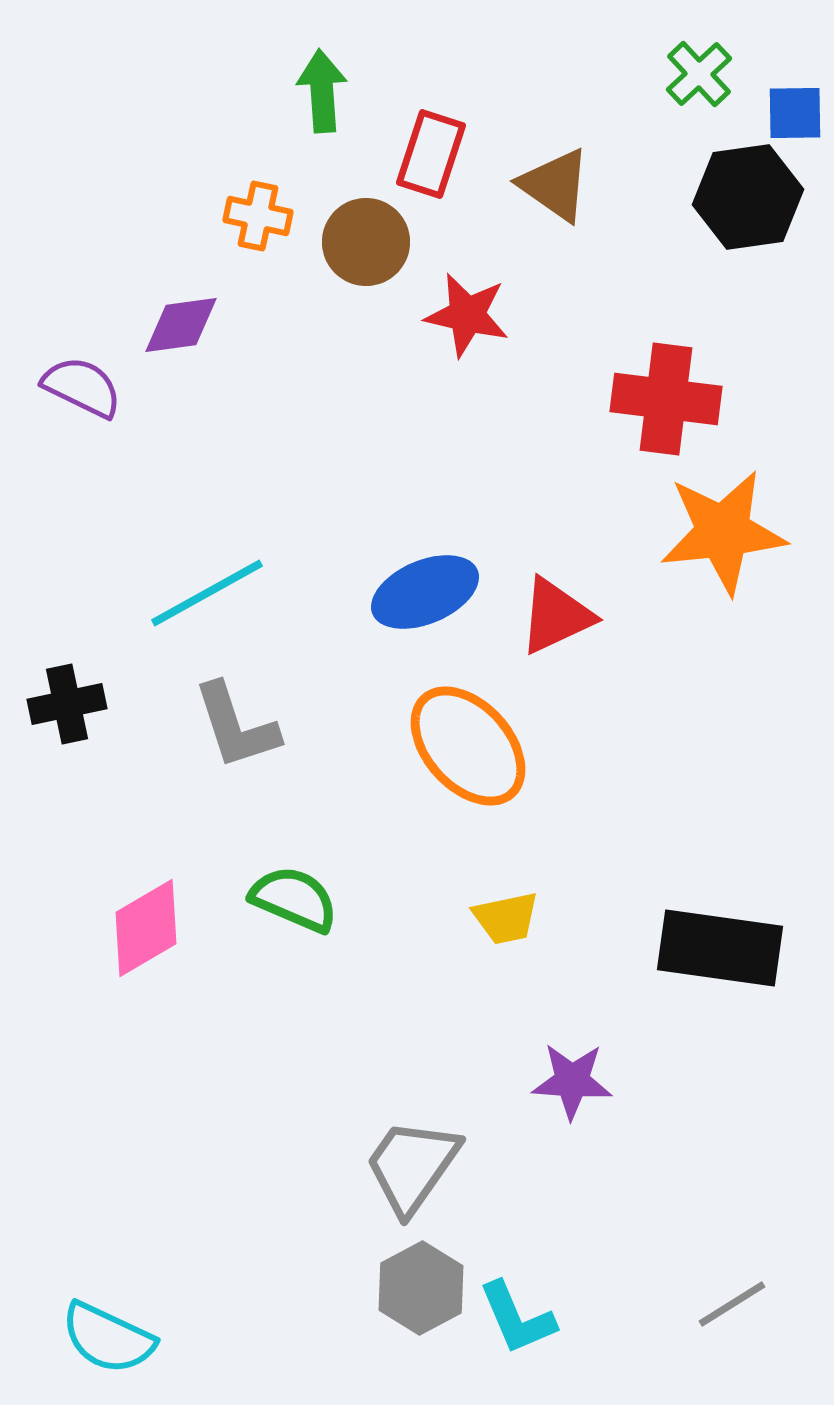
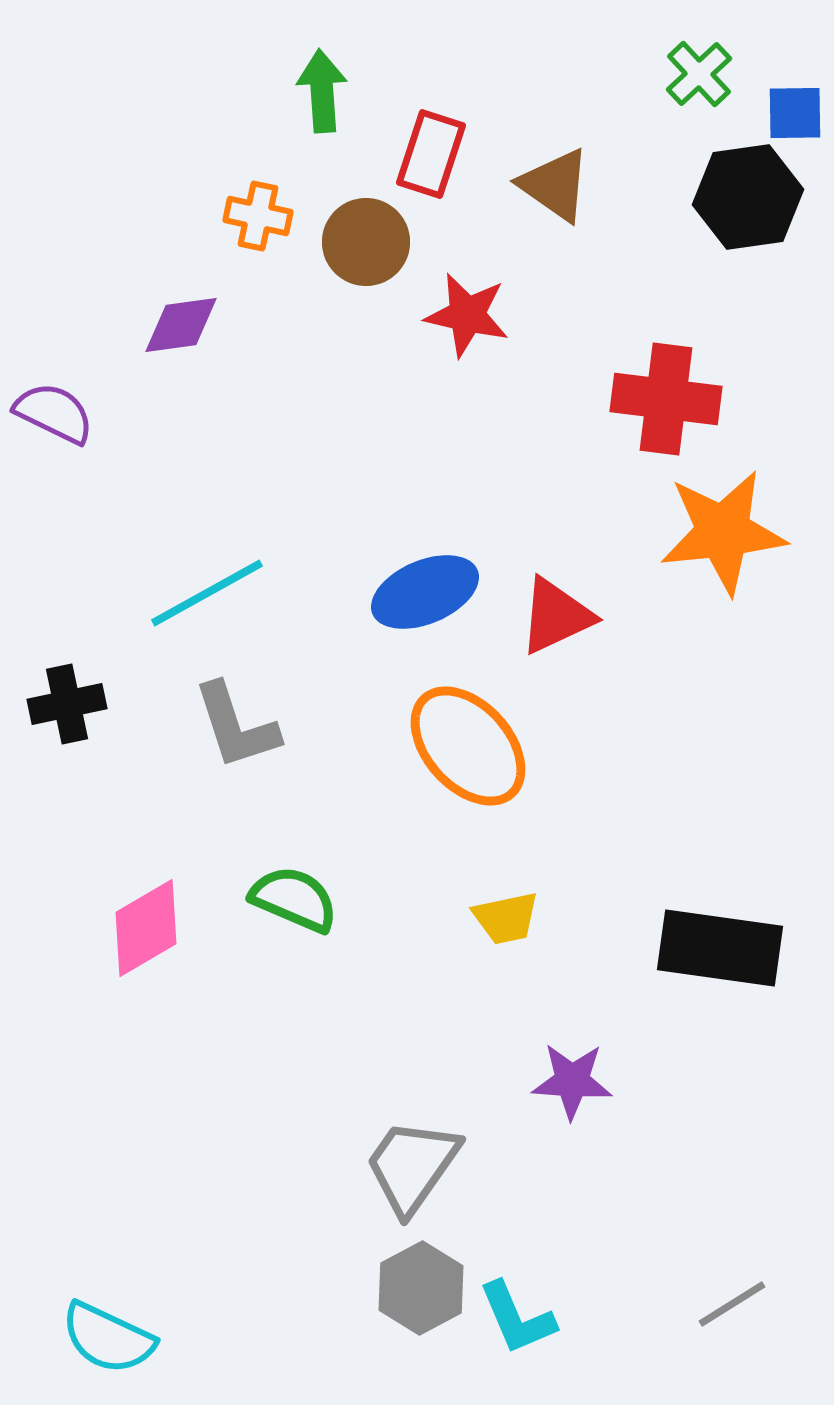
purple semicircle: moved 28 px left, 26 px down
